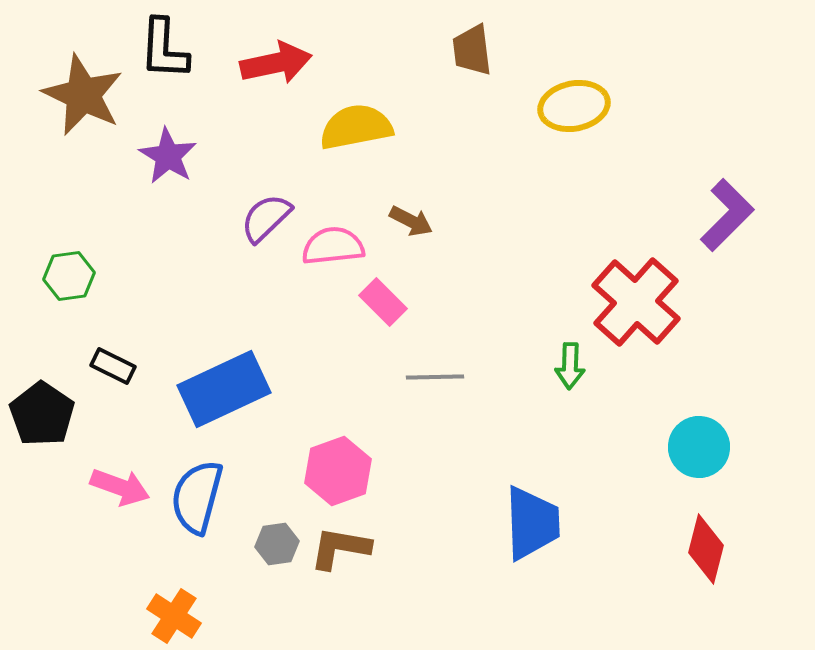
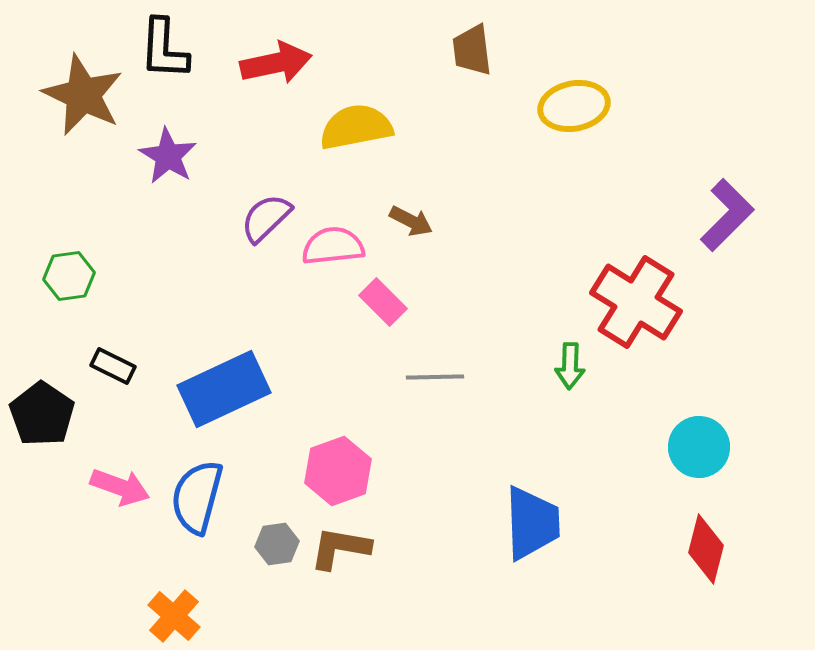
red cross: rotated 10 degrees counterclockwise
orange cross: rotated 8 degrees clockwise
